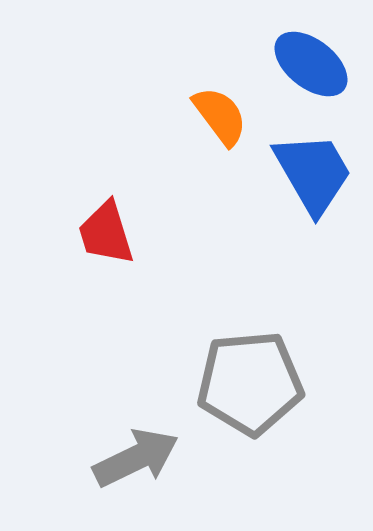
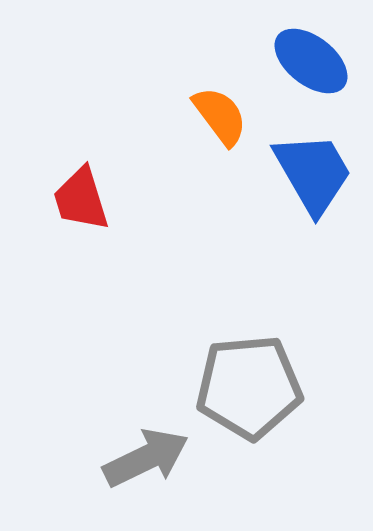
blue ellipse: moved 3 px up
red trapezoid: moved 25 px left, 34 px up
gray pentagon: moved 1 px left, 4 px down
gray arrow: moved 10 px right
